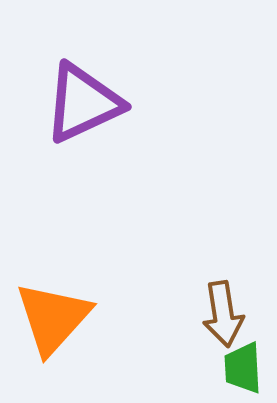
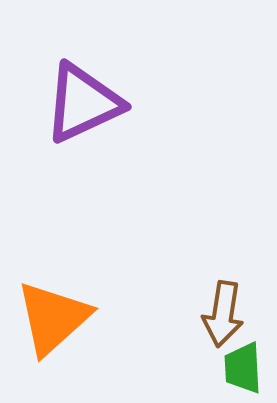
brown arrow: rotated 18 degrees clockwise
orange triangle: rotated 6 degrees clockwise
